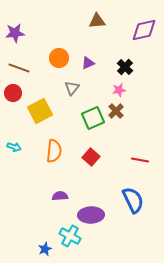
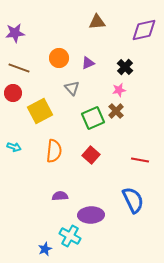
brown triangle: moved 1 px down
gray triangle: rotated 21 degrees counterclockwise
red square: moved 2 px up
